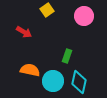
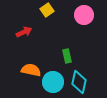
pink circle: moved 1 px up
red arrow: rotated 56 degrees counterclockwise
green rectangle: rotated 32 degrees counterclockwise
orange semicircle: moved 1 px right
cyan circle: moved 1 px down
